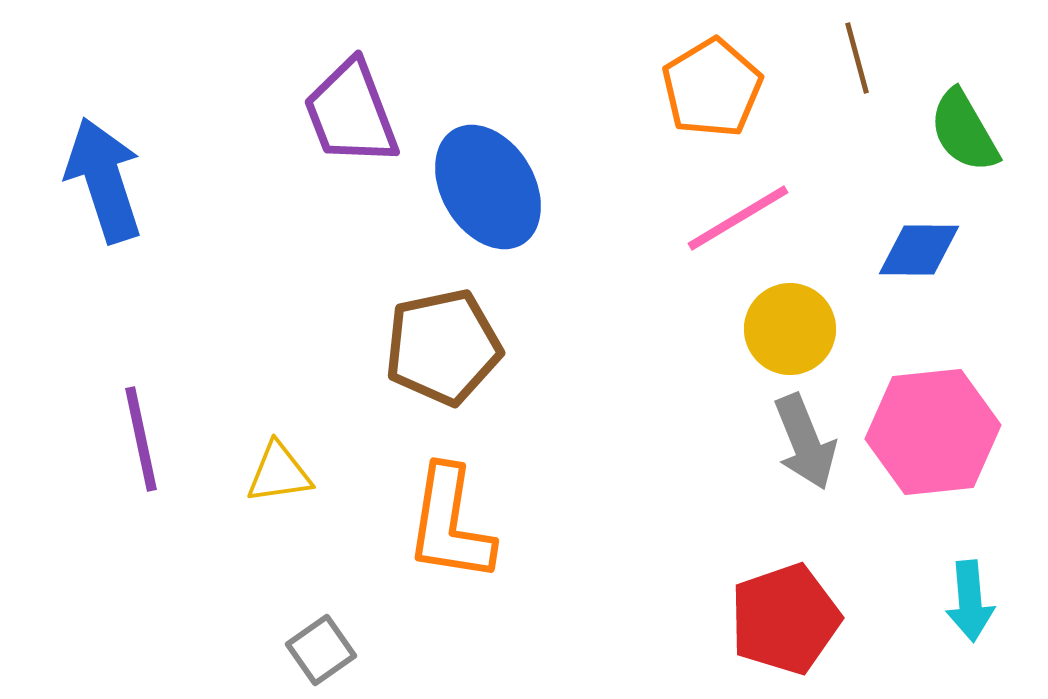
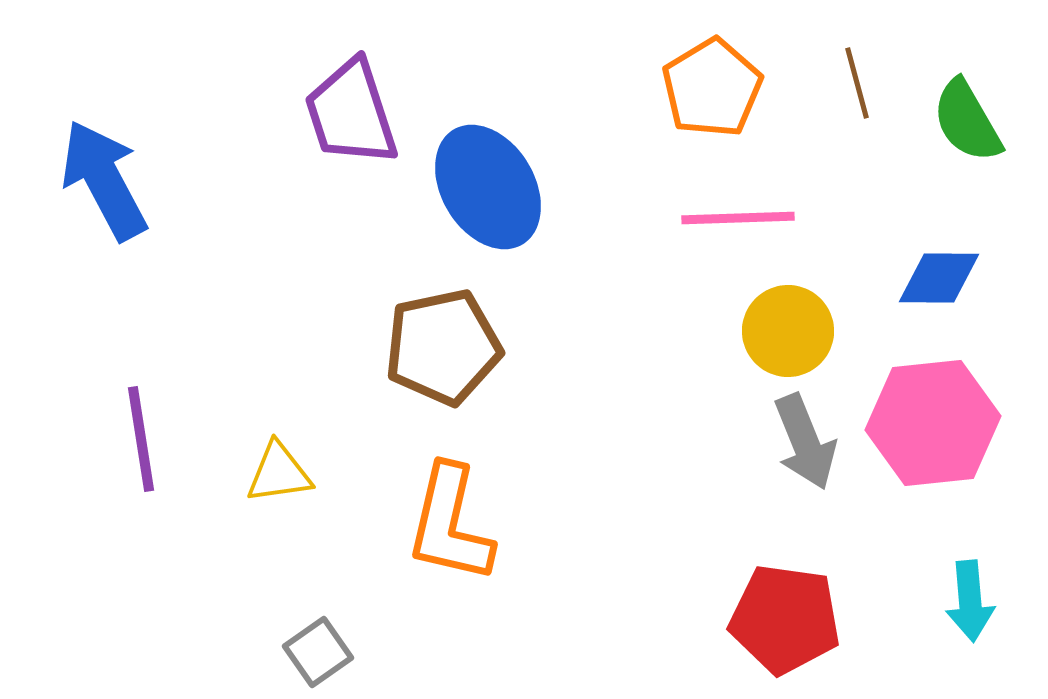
brown line: moved 25 px down
purple trapezoid: rotated 3 degrees clockwise
green semicircle: moved 3 px right, 10 px up
blue arrow: rotated 10 degrees counterclockwise
pink line: rotated 29 degrees clockwise
blue diamond: moved 20 px right, 28 px down
yellow circle: moved 2 px left, 2 px down
pink hexagon: moved 9 px up
purple line: rotated 3 degrees clockwise
orange L-shape: rotated 4 degrees clockwise
red pentagon: rotated 27 degrees clockwise
gray square: moved 3 px left, 2 px down
